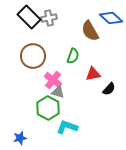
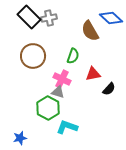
pink cross: moved 9 px right, 1 px up; rotated 12 degrees counterclockwise
